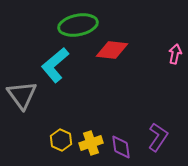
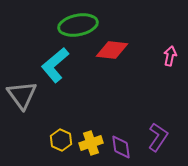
pink arrow: moved 5 px left, 2 px down
